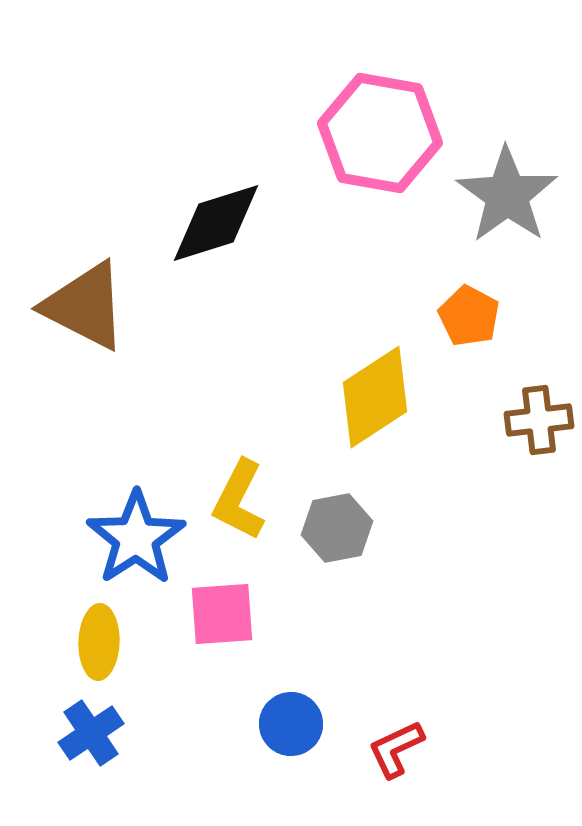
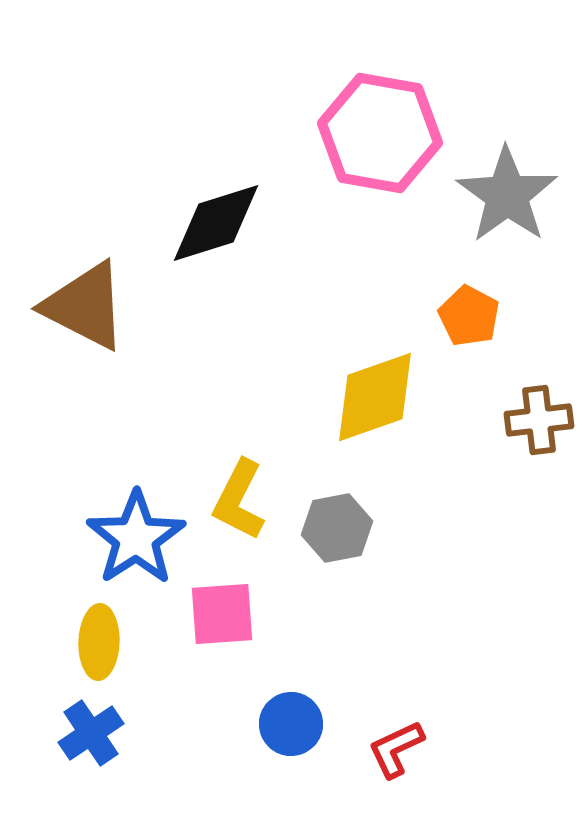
yellow diamond: rotated 14 degrees clockwise
